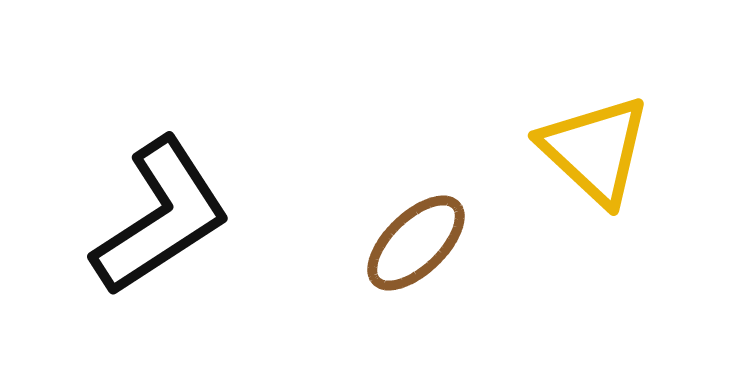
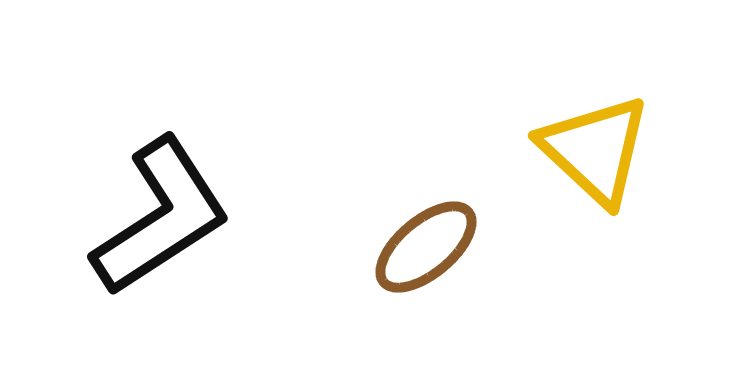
brown ellipse: moved 10 px right, 4 px down; rotated 4 degrees clockwise
